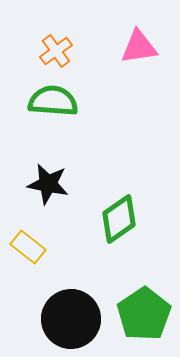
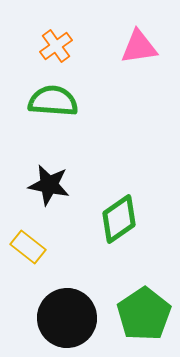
orange cross: moved 5 px up
black star: moved 1 px right, 1 px down
black circle: moved 4 px left, 1 px up
